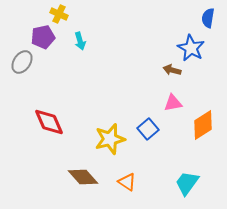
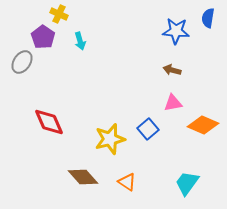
purple pentagon: rotated 25 degrees counterclockwise
blue star: moved 15 px left, 17 px up; rotated 24 degrees counterclockwise
orange diamond: rotated 56 degrees clockwise
